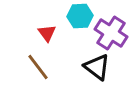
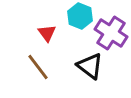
cyan hexagon: rotated 25 degrees clockwise
black triangle: moved 7 px left, 1 px up
